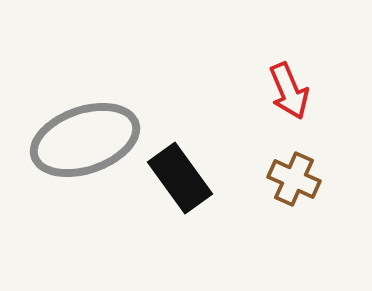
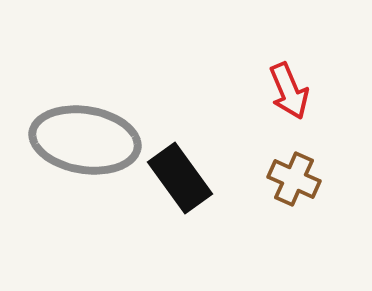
gray ellipse: rotated 28 degrees clockwise
